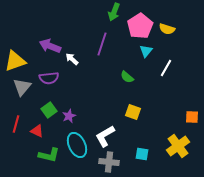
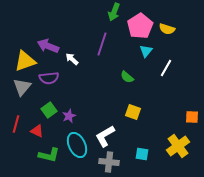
purple arrow: moved 2 px left
yellow triangle: moved 10 px right
